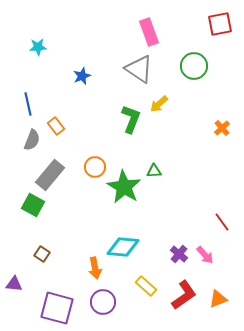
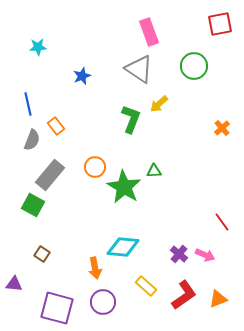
pink arrow: rotated 24 degrees counterclockwise
